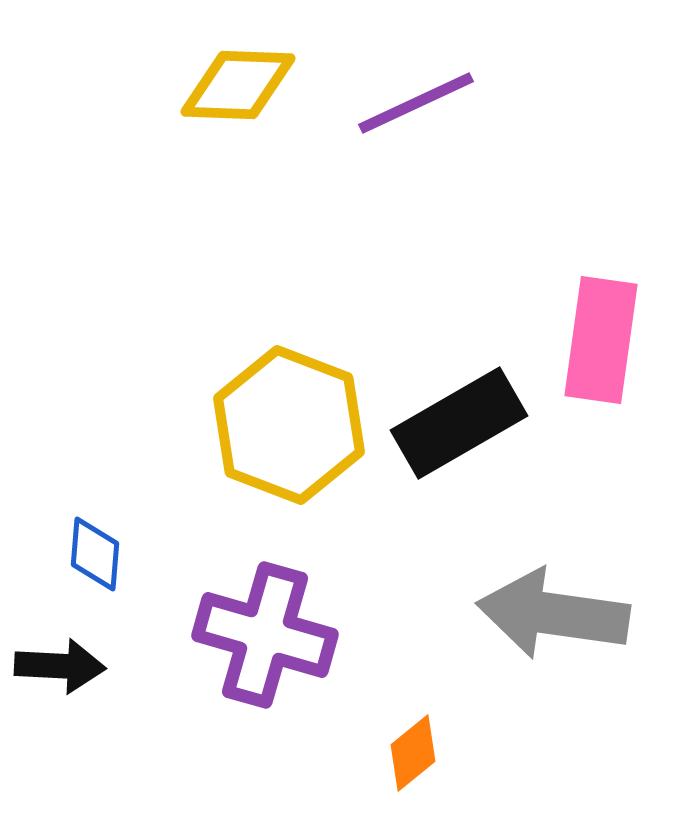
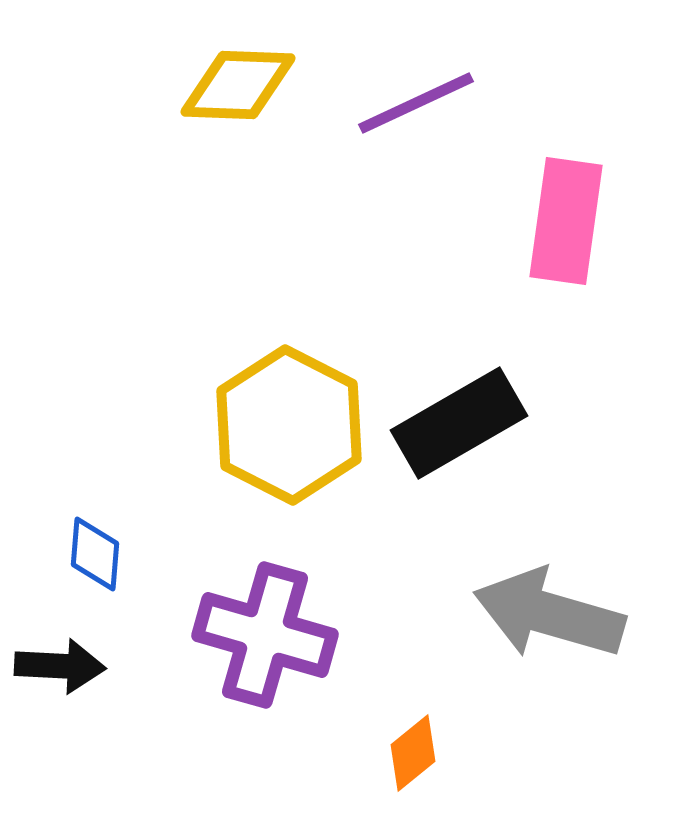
pink rectangle: moved 35 px left, 119 px up
yellow hexagon: rotated 6 degrees clockwise
gray arrow: moved 4 px left; rotated 8 degrees clockwise
